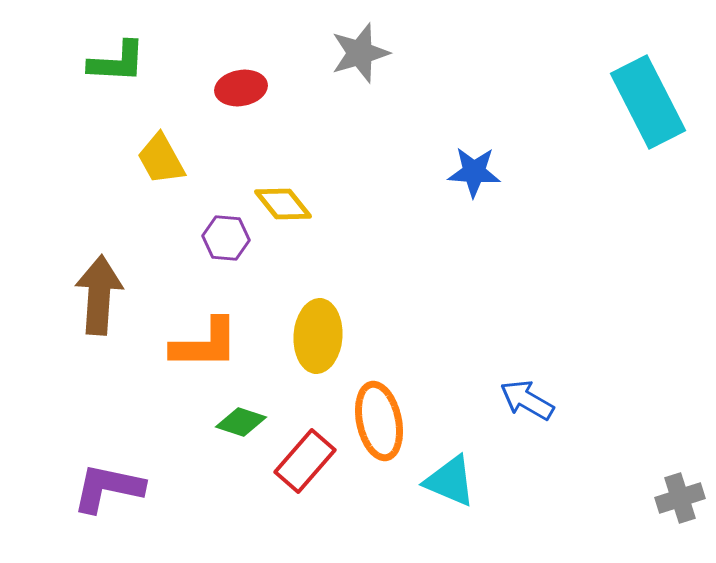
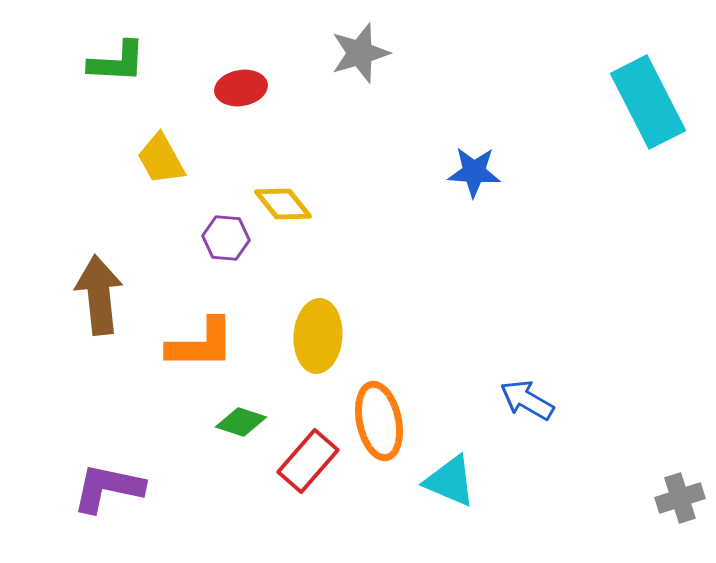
brown arrow: rotated 10 degrees counterclockwise
orange L-shape: moved 4 px left
red rectangle: moved 3 px right
